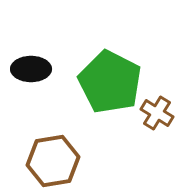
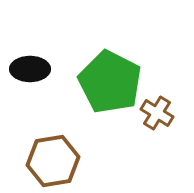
black ellipse: moved 1 px left
